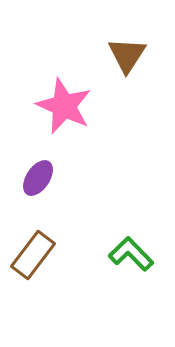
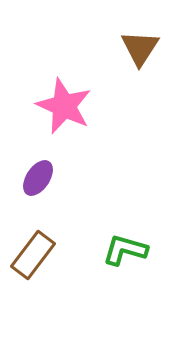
brown triangle: moved 13 px right, 7 px up
green L-shape: moved 6 px left, 4 px up; rotated 30 degrees counterclockwise
